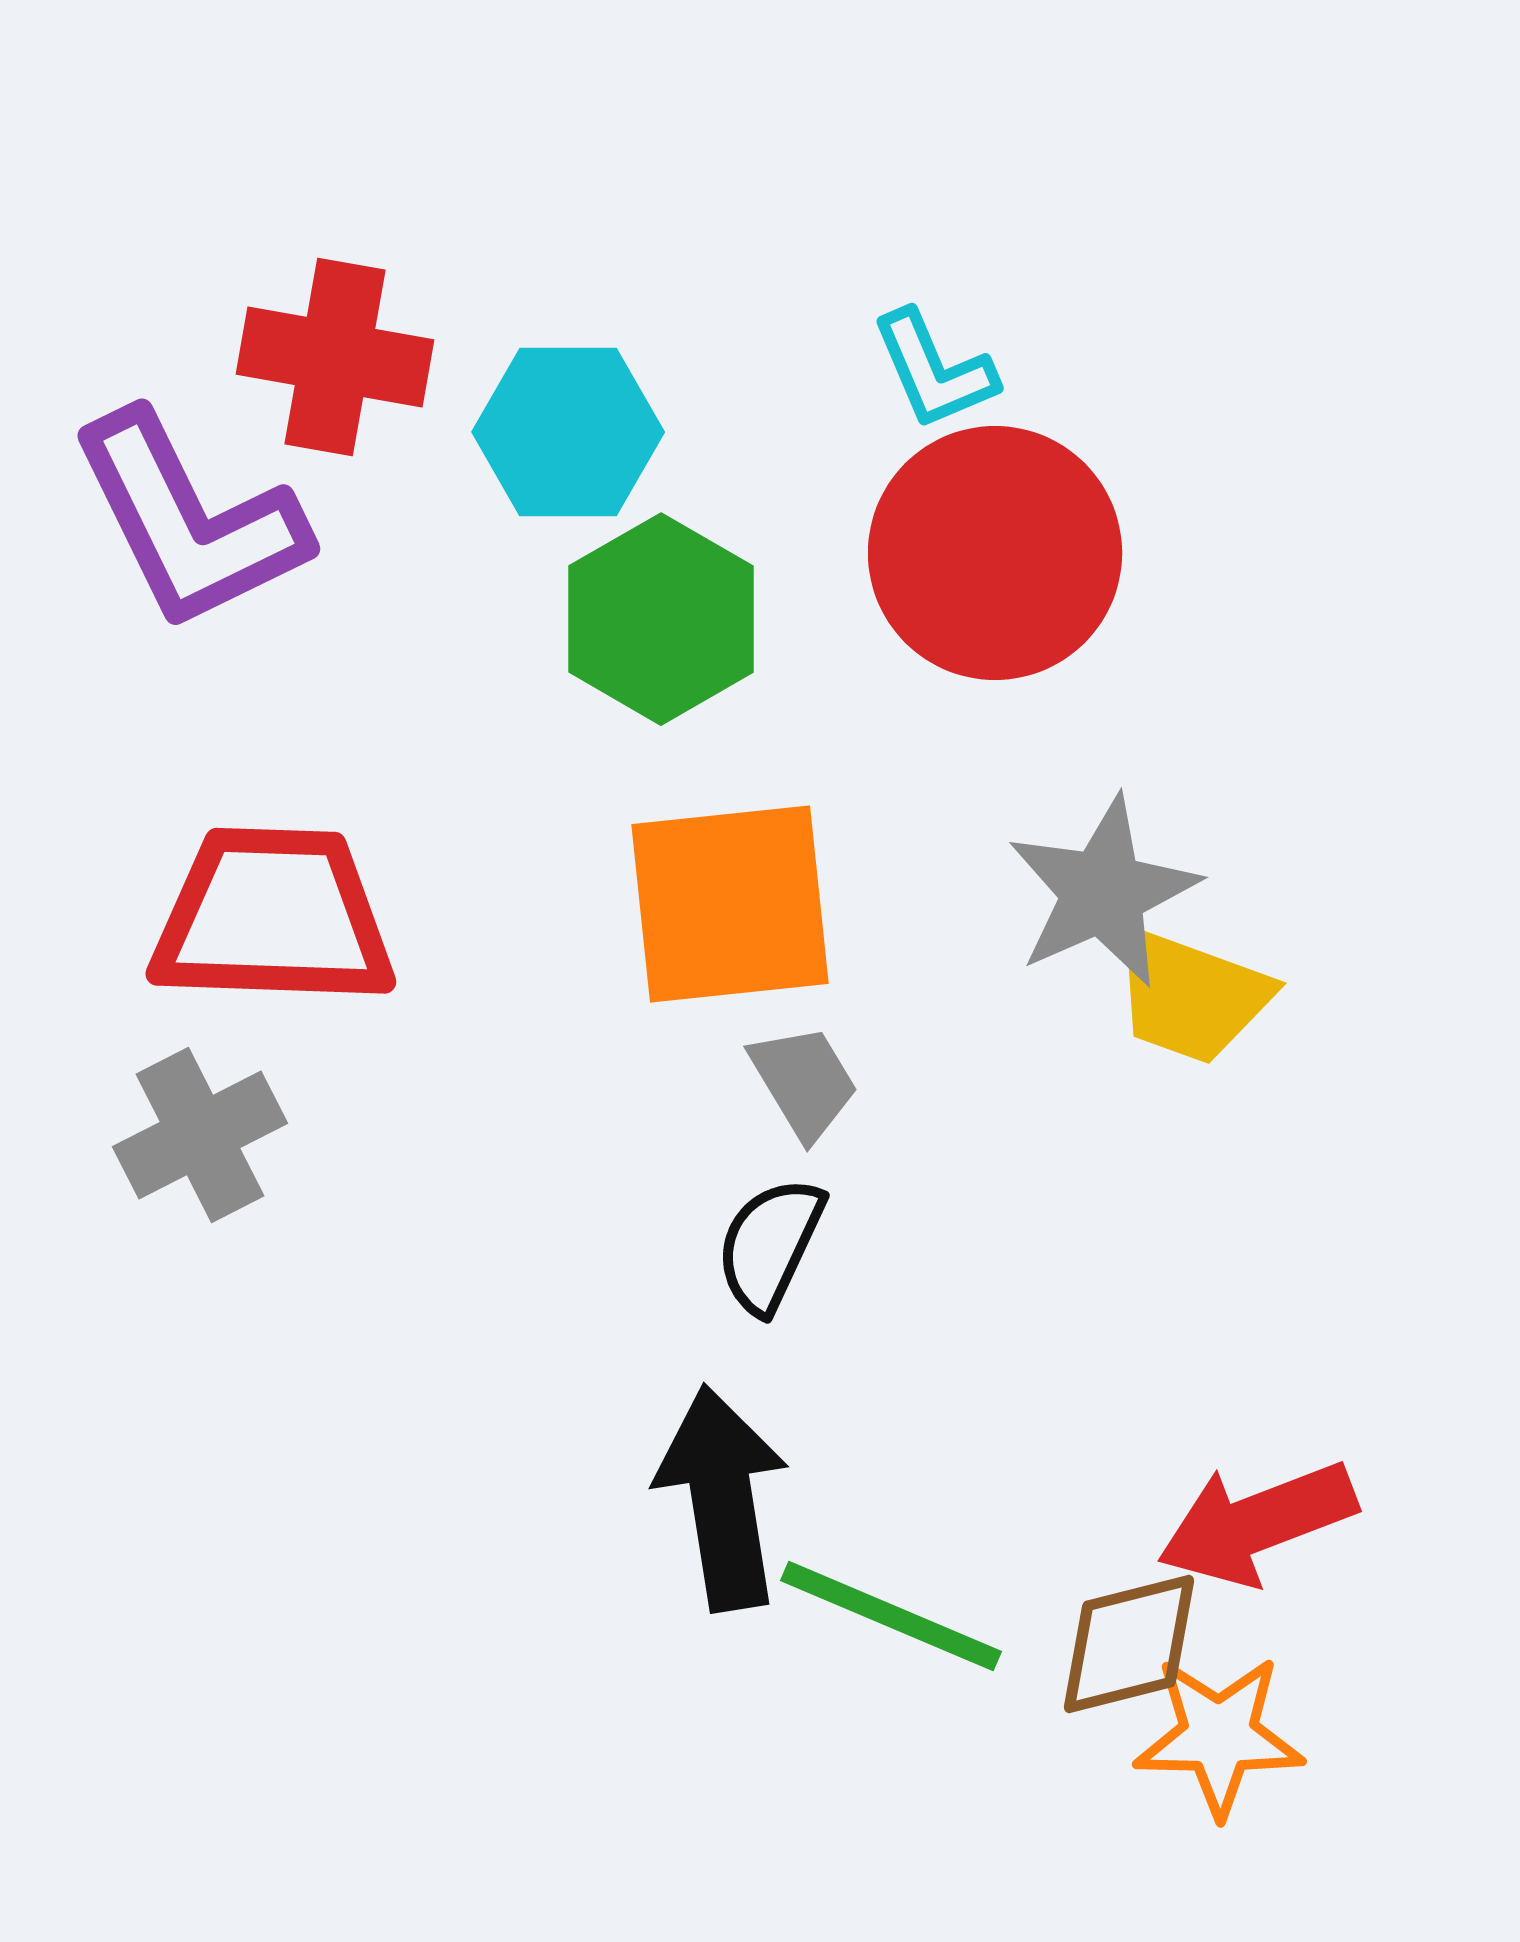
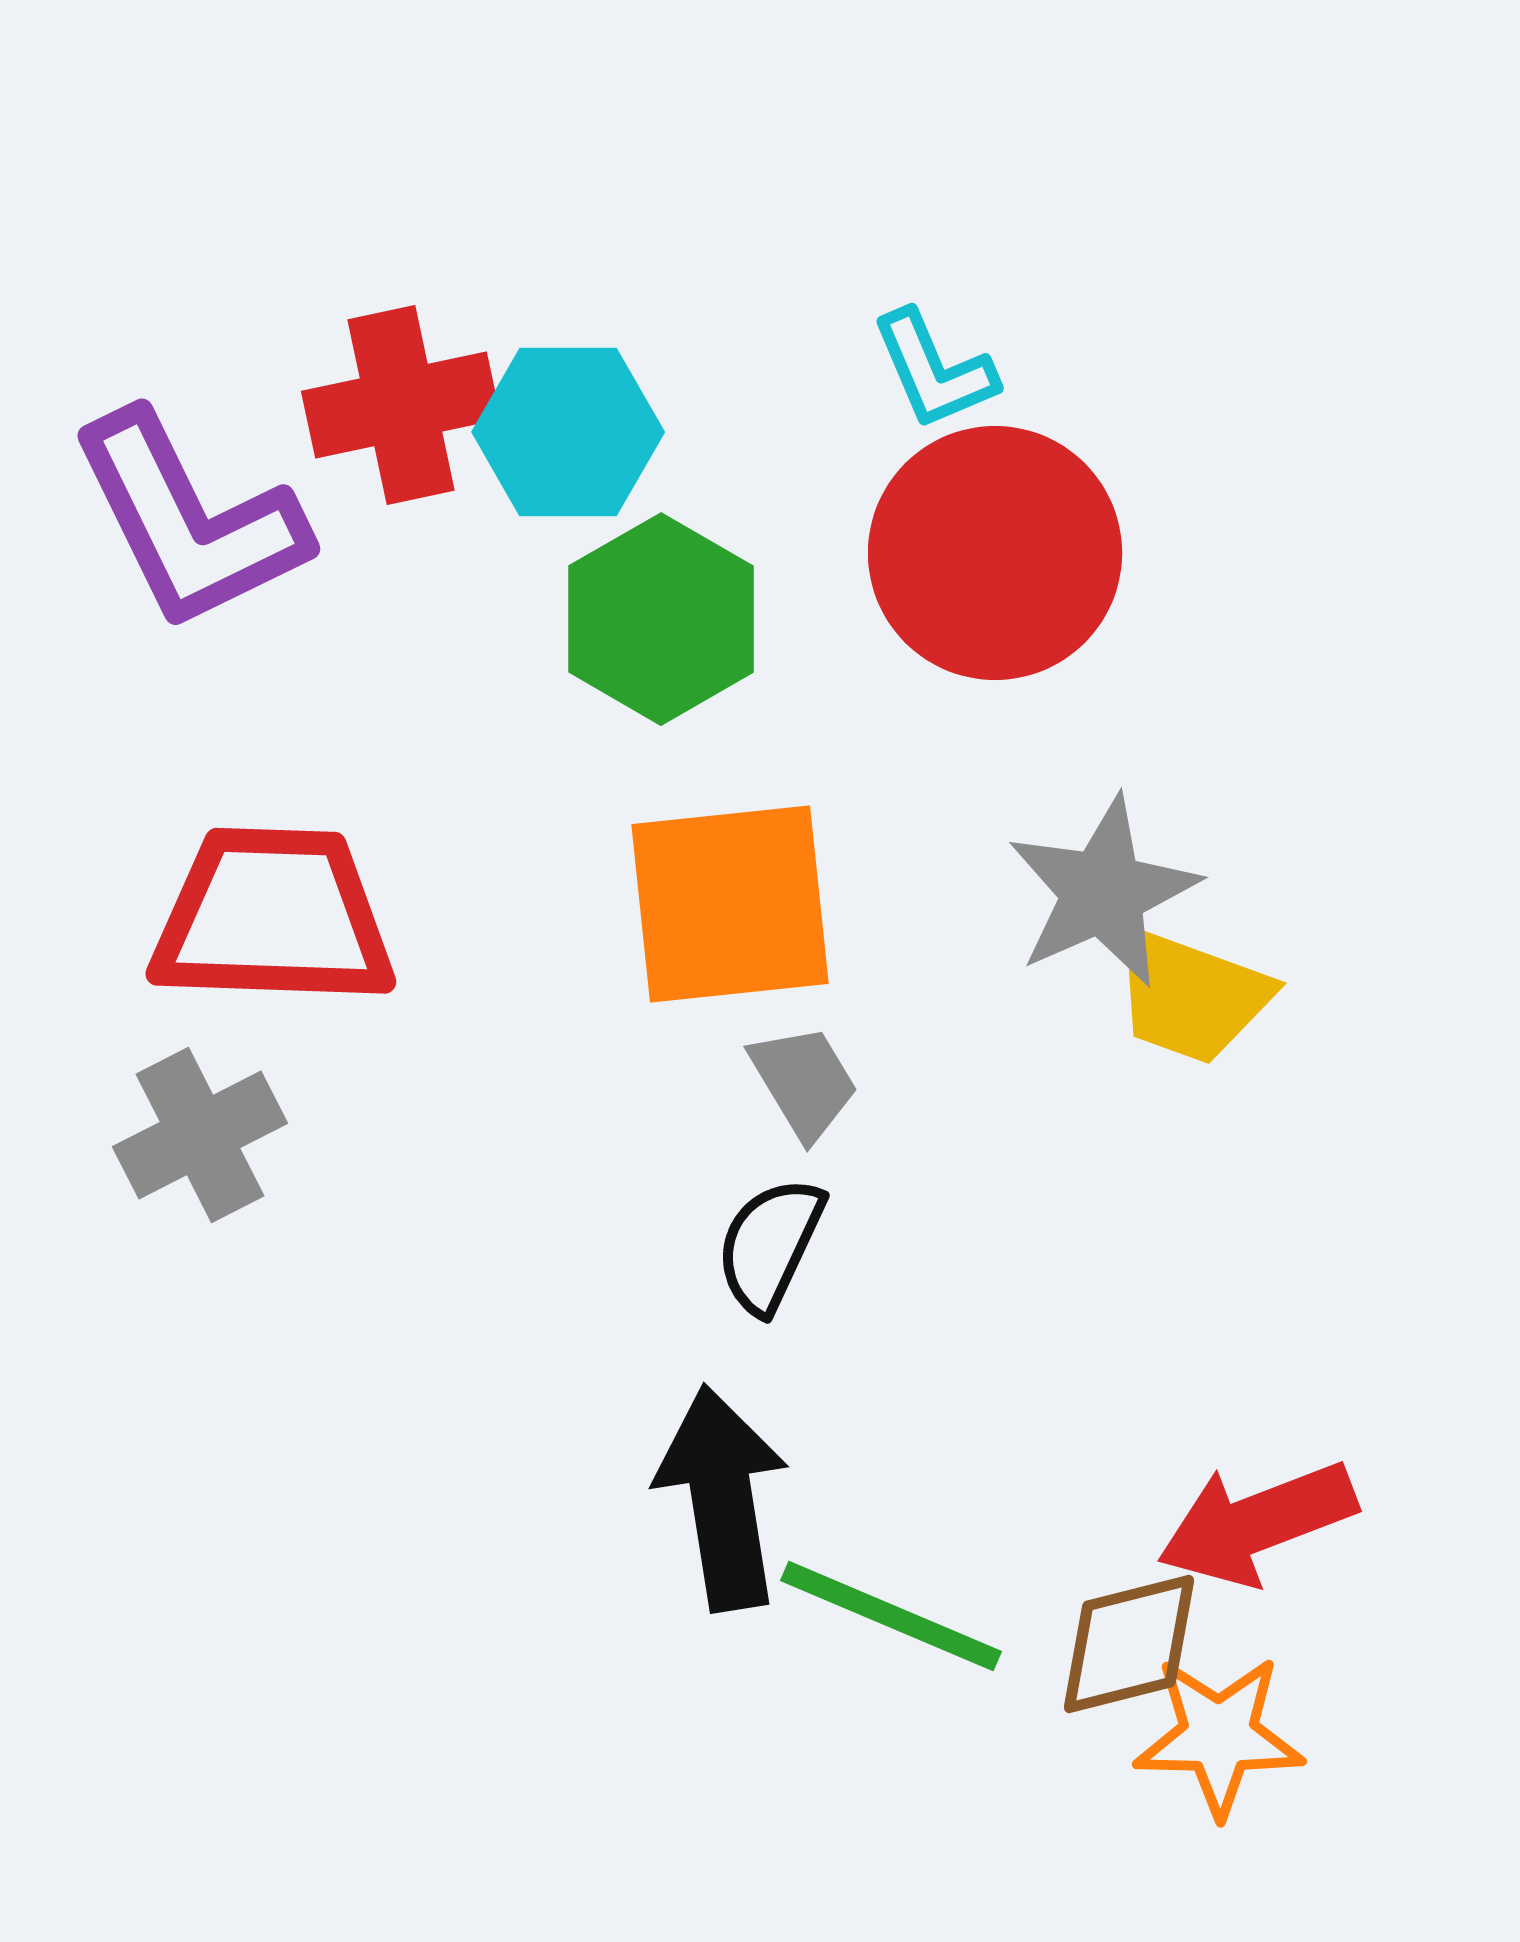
red cross: moved 66 px right, 48 px down; rotated 22 degrees counterclockwise
